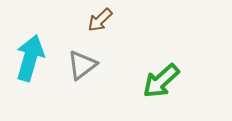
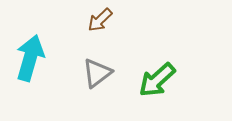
gray triangle: moved 15 px right, 8 px down
green arrow: moved 4 px left, 1 px up
